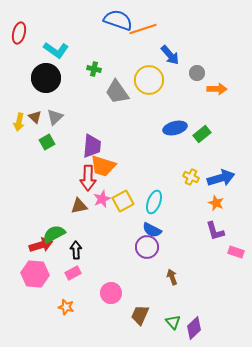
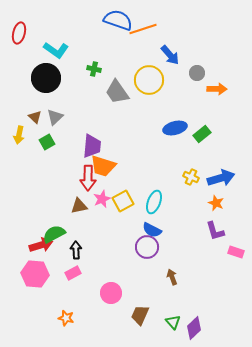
yellow arrow at (19, 122): moved 13 px down
orange star at (66, 307): moved 11 px down
